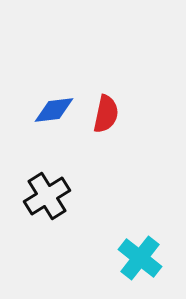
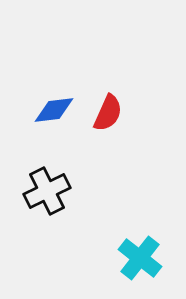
red semicircle: moved 2 px right, 1 px up; rotated 12 degrees clockwise
black cross: moved 5 px up; rotated 6 degrees clockwise
